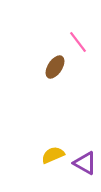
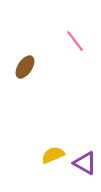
pink line: moved 3 px left, 1 px up
brown ellipse: moved 30 px left
